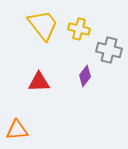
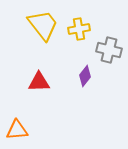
yellow cross: rotated 25 degrees counterclockwise
